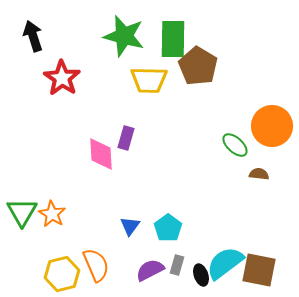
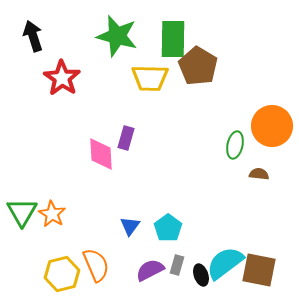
green star: moved 7 px left
yellow trapezoid: moved 1 px right, 2 px up
green ellipse: rotated 60 degrees clockwise
